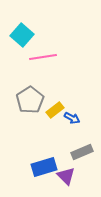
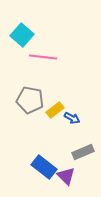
pink line: rotated 16 degrees clockwise
gray pentagon: rotated 28 degrees counterclockwise
gray rectangle: moved 1 px right
blue rectangle: rotated 55 degrees clockwise
